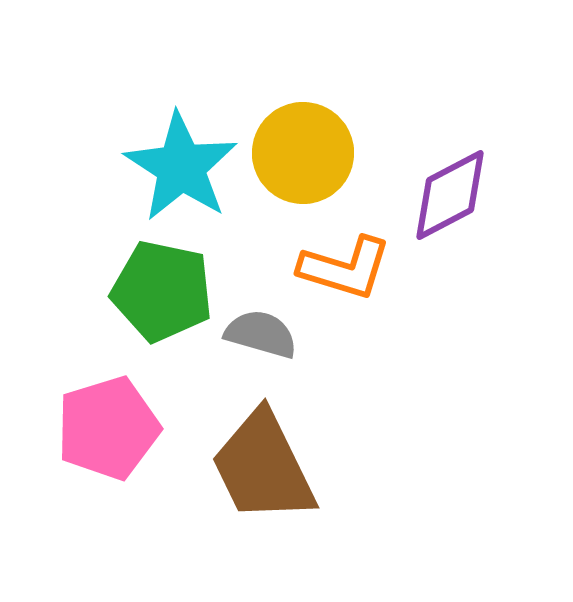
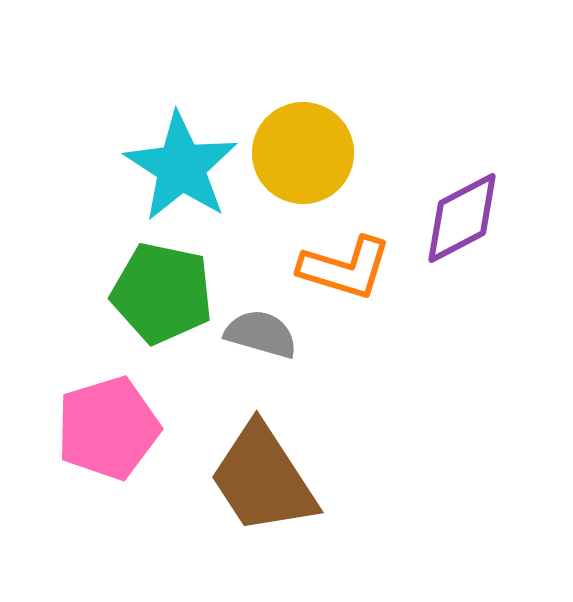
purple diamond: moved 12 px right, 23 px down
green pentagon: moved 2 px down
brown trapezoid: moved 12 px down; rotated 7 degrees counterclockwise
